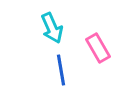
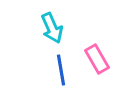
pink rectangle: moved 1 px left, 11 px down
